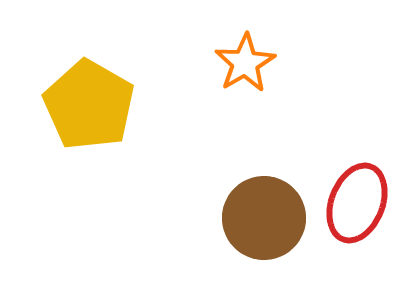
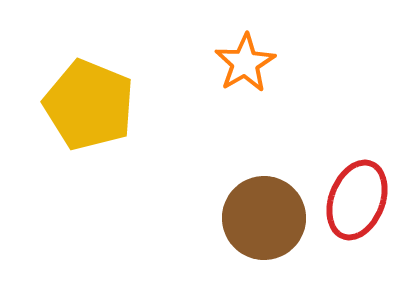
yellow pentagon: rotated 8 degrees counterclockwise
red ellipse: moved 3 px up
